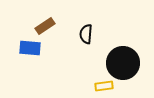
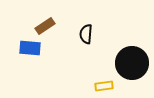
black circle: moved 9 px right
